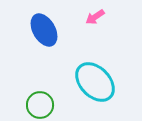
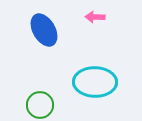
pink arrow: rotated 36 degrees clockwise
cyan ellipse: rotated 45 degrees counterclockwise
